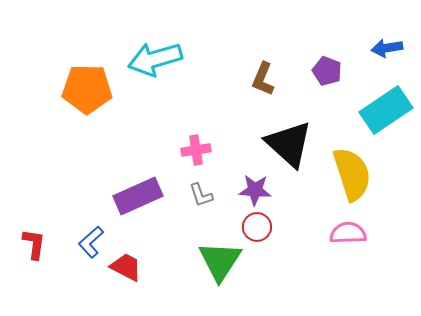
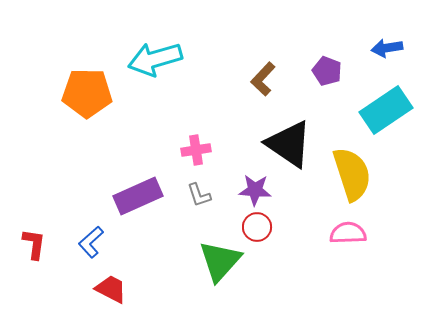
brown L-shape: rotated 20 degrees clockwise
orange pentagon: moved 4 px down
black triangle: rotated 8 degrees counterclockwise
gray L-shape: moved 2 px left
green triangle: rotated 9 degrees clockwise
red trapezoid: moved 15 px left, 22 px down
